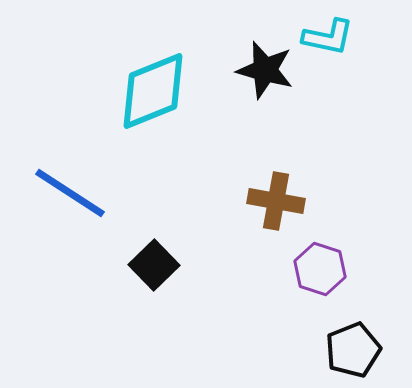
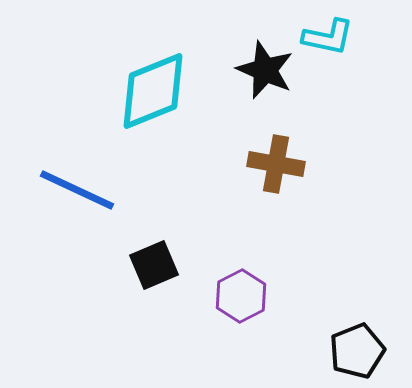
black star: rotated 8 degrees clockwise
blue line: moved 7 px right, 3 px up; rotated 8 degrees counterclockwise
brown cross: moved 37 px up
black square: rotated 21 degrees clockwise
purple hexagon: moved 79 px left, 27 px down; rotated 15 degrees clockwise
black pentagon: moved 4 px right, 1 px down
